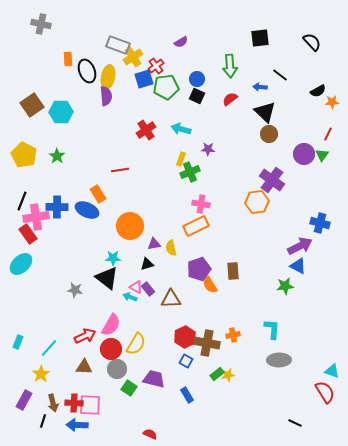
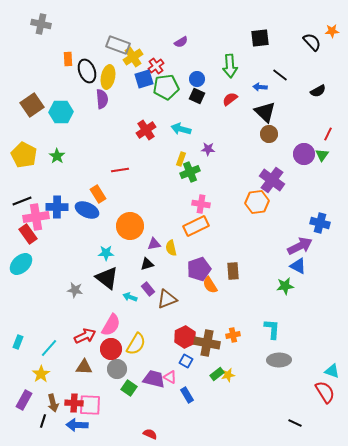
purple semicircle at (106, 96): moved 4 px left, 3 px down
orange star at (332, 102): moved 71 px up
black line at (22, 201): rotated 48 degrees clockwise
cyan star at (113, 258): moved 7 px left, 5 px up
pink triangle at (136, 287): moved 34 px right, 90 px down
brown triangle at (171, 299): moved 4 px left; rotated 20 degrees counterclockwise
